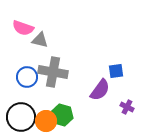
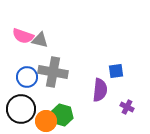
pink semicircle: moved 8 px down
purple semicircle: rotated 30 degrees counterclockwise
black circle: moved 8 px up
